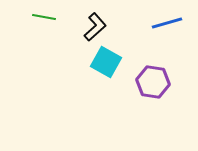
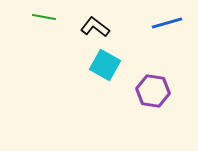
black L-shape: rotated 100 degrees counterclockwise
cyan square: moved 1 px left, 3 px down
purple hexagon: moved 9 px down
